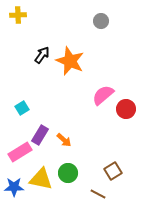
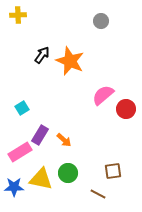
brown square: rotated 24 degrees clockwise
